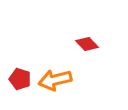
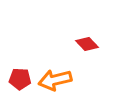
red pentagon: rotated 15 degrees counterclockwise
